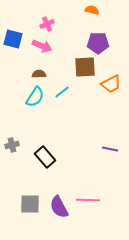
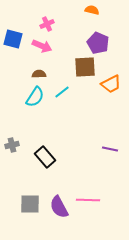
purple pentagon: rotated 25 degrees clockwise
